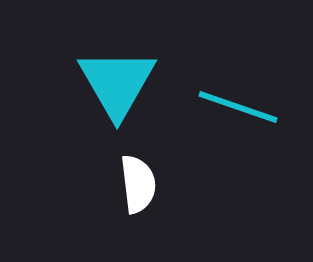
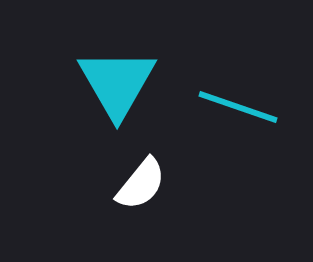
white semicircle: moved 3 px right; rotated 46 degrees clockwise
